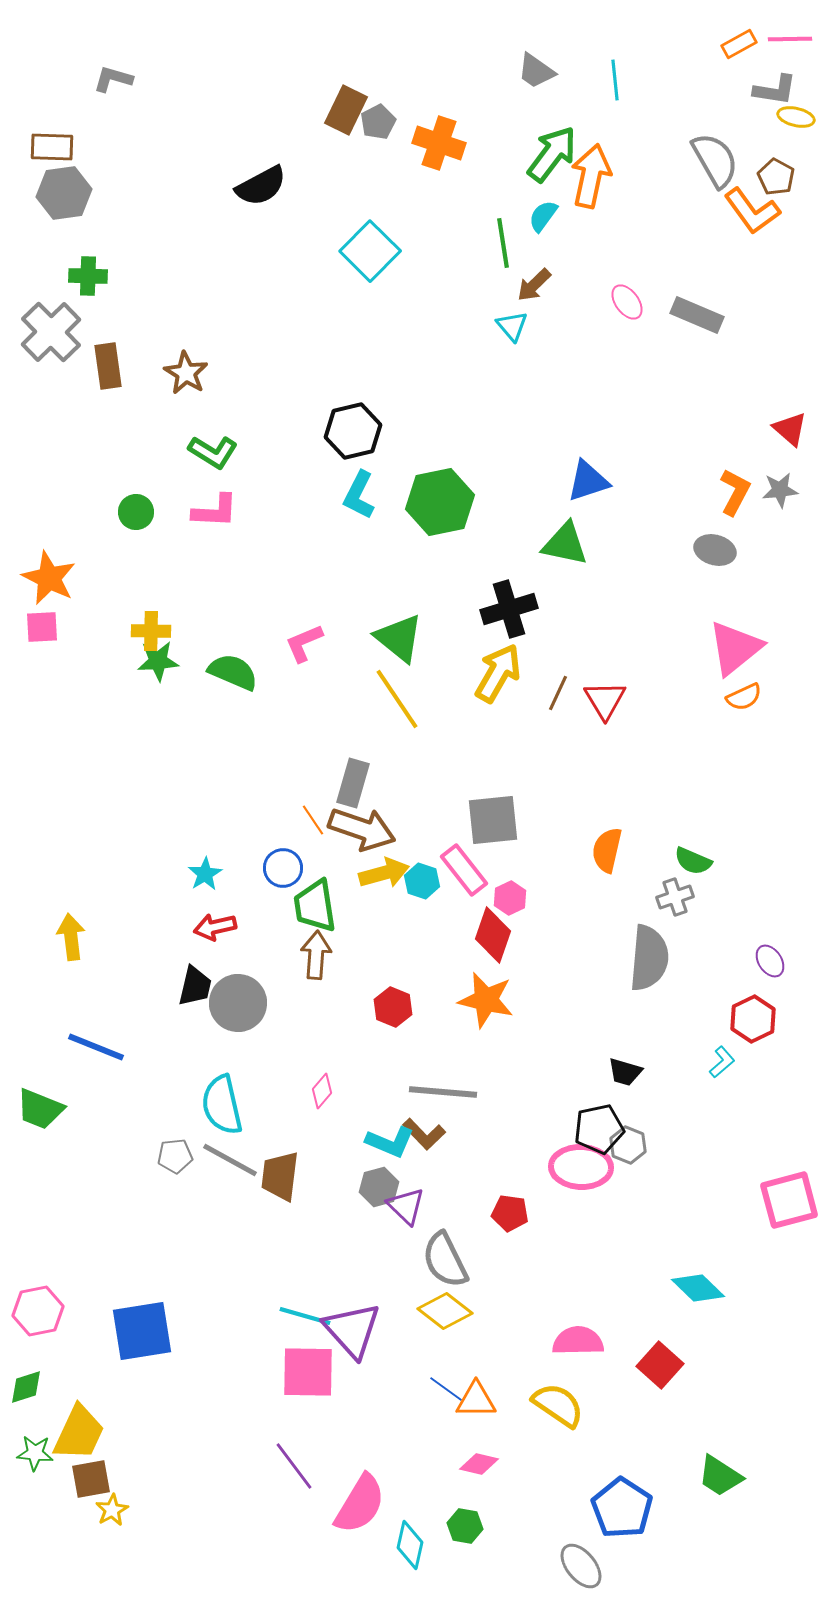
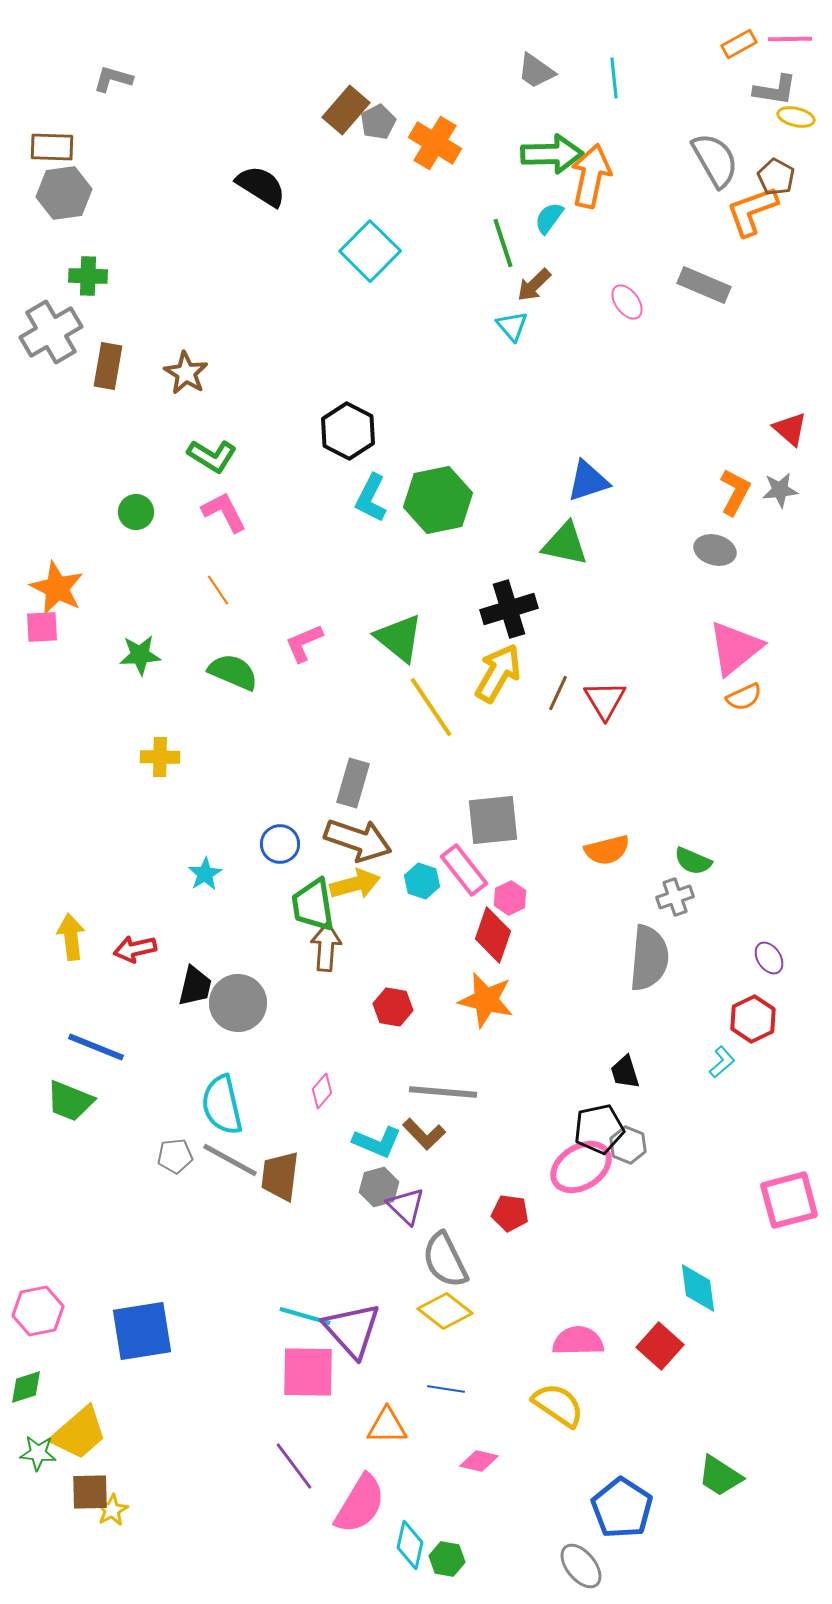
cyan line at (615, 80): moved 1 px left, 2 px up
brown rectangle at (346, 110): rotated 15 degrees clockwise
orange cross at (439, 143): moved 4 px left; rotated 12 degrees clockwise
green arrow at (552, 154): rotated 52 degrees clockwise
black semicircle at (261, 186): rotated 120 degrees counterclockwise
orange L-shape at (752, 211): rotated 106 degrees clockwise
cyan semicircle at (543, 216): moved 6 px right, 2 px down
green line at (503, 243): rotated 9 degrees counterclockwise
gray rectangle at (697, 315): moved 7 px right, 30 px up
gray cross at (51, 332): rotated 14 degrees clockwise
brown rectangle at (108, 366): rotated 18 degrees clockwise
black hexagon at (353, 431): moved 5 px left; rotated 20 degrees counterclockwise
green L-shape at (213, 452): moved 1 px left, 4 px down
cyan L-shape at (359, 495): moved 12 px right, 3 px down
green hexagon at (440, 502): moved 2 px left, 2 px up
pink L-shape at (215, 511): moved 9 px right, 1 px down; rotated 120 degrees counterclockwise
orange star at (49, 578): moved 8 px right, 10 px down
yellow cross at (151, 631): moved 9 px right, 126 px down
green star at (158, 661): moved 18 px left, 6 px up
yellow line at (397, 699): moved 34 px right, 8 px down
orange line at (313, 820): moved 95 px left, 230 px up
brown arrow at (362, 829): moved 4 px left, 11 px down
orange semicircle at (607, 850): rotated 117 degrees counterclockwise
blue circle at (283, 868): moved 3 px left, 24 px up
yellow arrow at (384, 873): moved 29 px left, 11 px down
green trapezoid at (315, 906): moved 2 px left, 1 px up
red arrow at (215, 927): moved 80 px left, 22 px down
brown arrow at (316, 955): moved 10 px right, 8 px up
purple ellipse at (770, 961): moved 1 px left, 3 px up
red hexagon at (393, 1007): rotated 12 degrees counterclockwise
black trapezoid at (625, 1072): rotated 57 degrees clockwise
green trapezoid at (40, 1109): moved 30 px right, 8 px up
cyan L-shape at (390, 1142): moved 13 px left
pink ellipse at (581, 1167): rotated 34 degrees counterclockwise
cyan diamond at (698, 1288): rotated 38 degrees clockwise
red square at (660, 1365): moved 19 px up
blue line at (446, 1389): rotated 27 degrees counterclockwise
orange triangle at (476, 1400): moved 89 px left, 26 px down
yellow trapezoid at (79, 1433): rotated 24 degrees clockwise
green star at (35, 1453): moved 3 px right
pink diamond at (479, 1464): moved 3 px up
brown square at (91, 1479): moved 1 px left, 13 px down; rotated 9 degrees clockwise
green hexagon at (465, 1526): moved 18 px left, 33 px down
